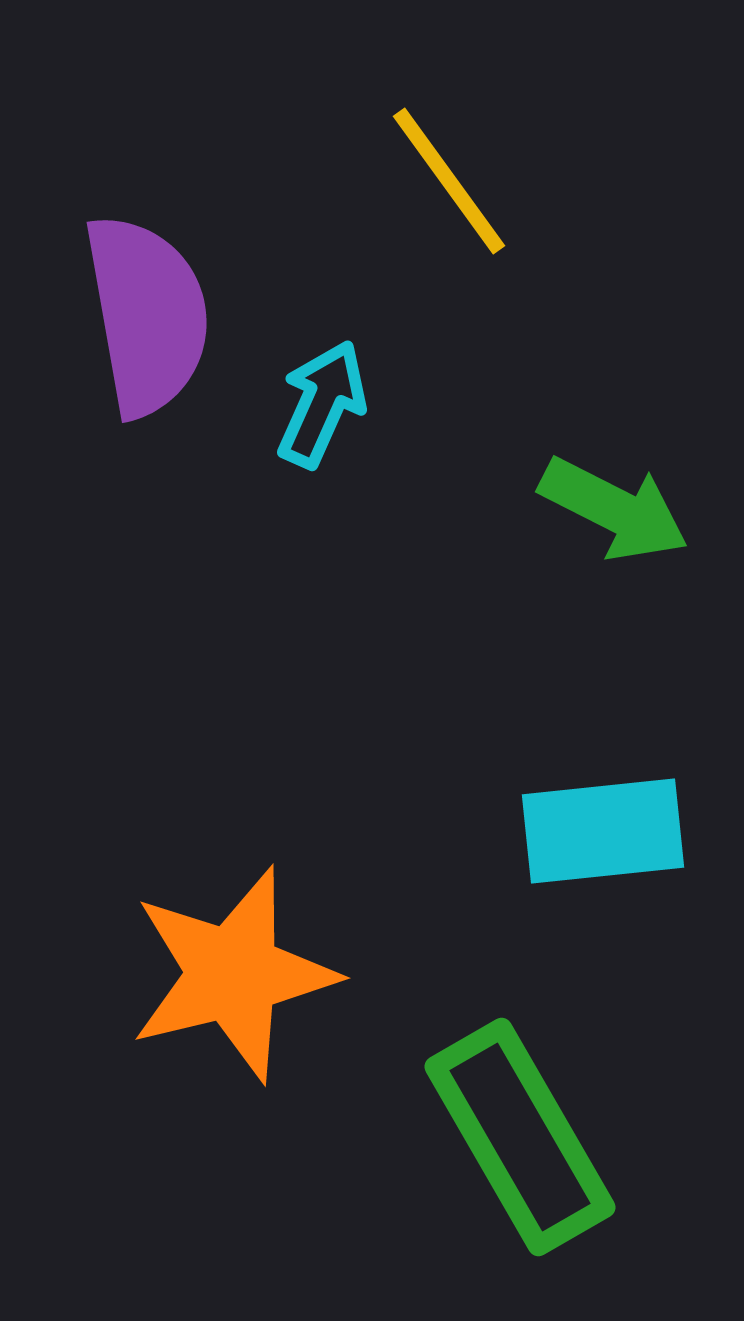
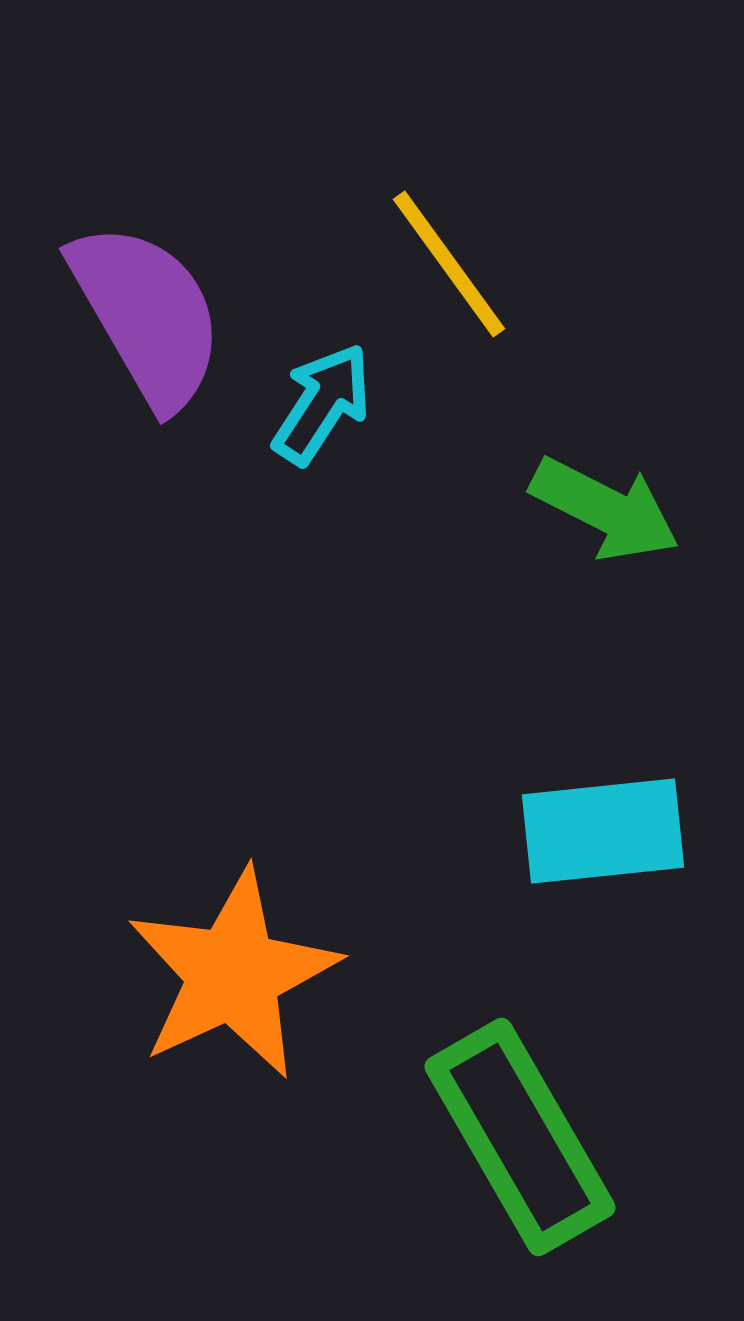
yellow line: moved 83 px down
purple semicircle: rotated 20 degrees counterclockwise
cyan arrow: rotated 9 degrees clockwise
green arrow: moved 9 px left
orange star: rotated 11 degrees counterclockwise
